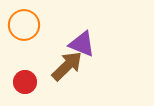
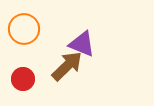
orange circle: moved 4 px down
red circle: moved 2 px left, 3 px up
